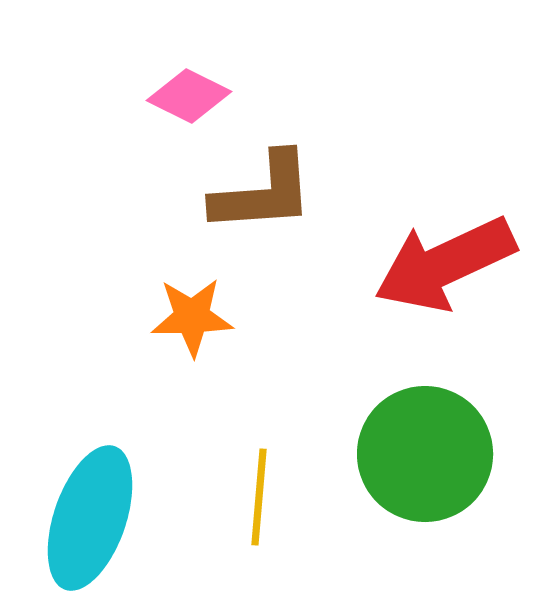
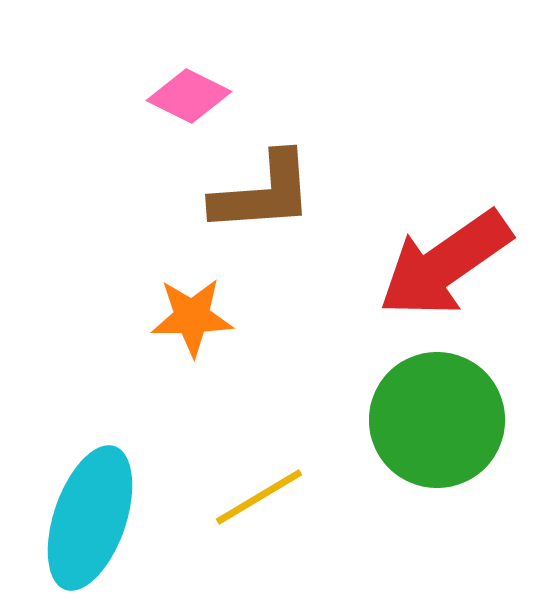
red arrow: rotated 10 degrees counterclockwise
green circle: moved 12 px right, 34 px up
yellow line: rotated 54 degrees clockwise
